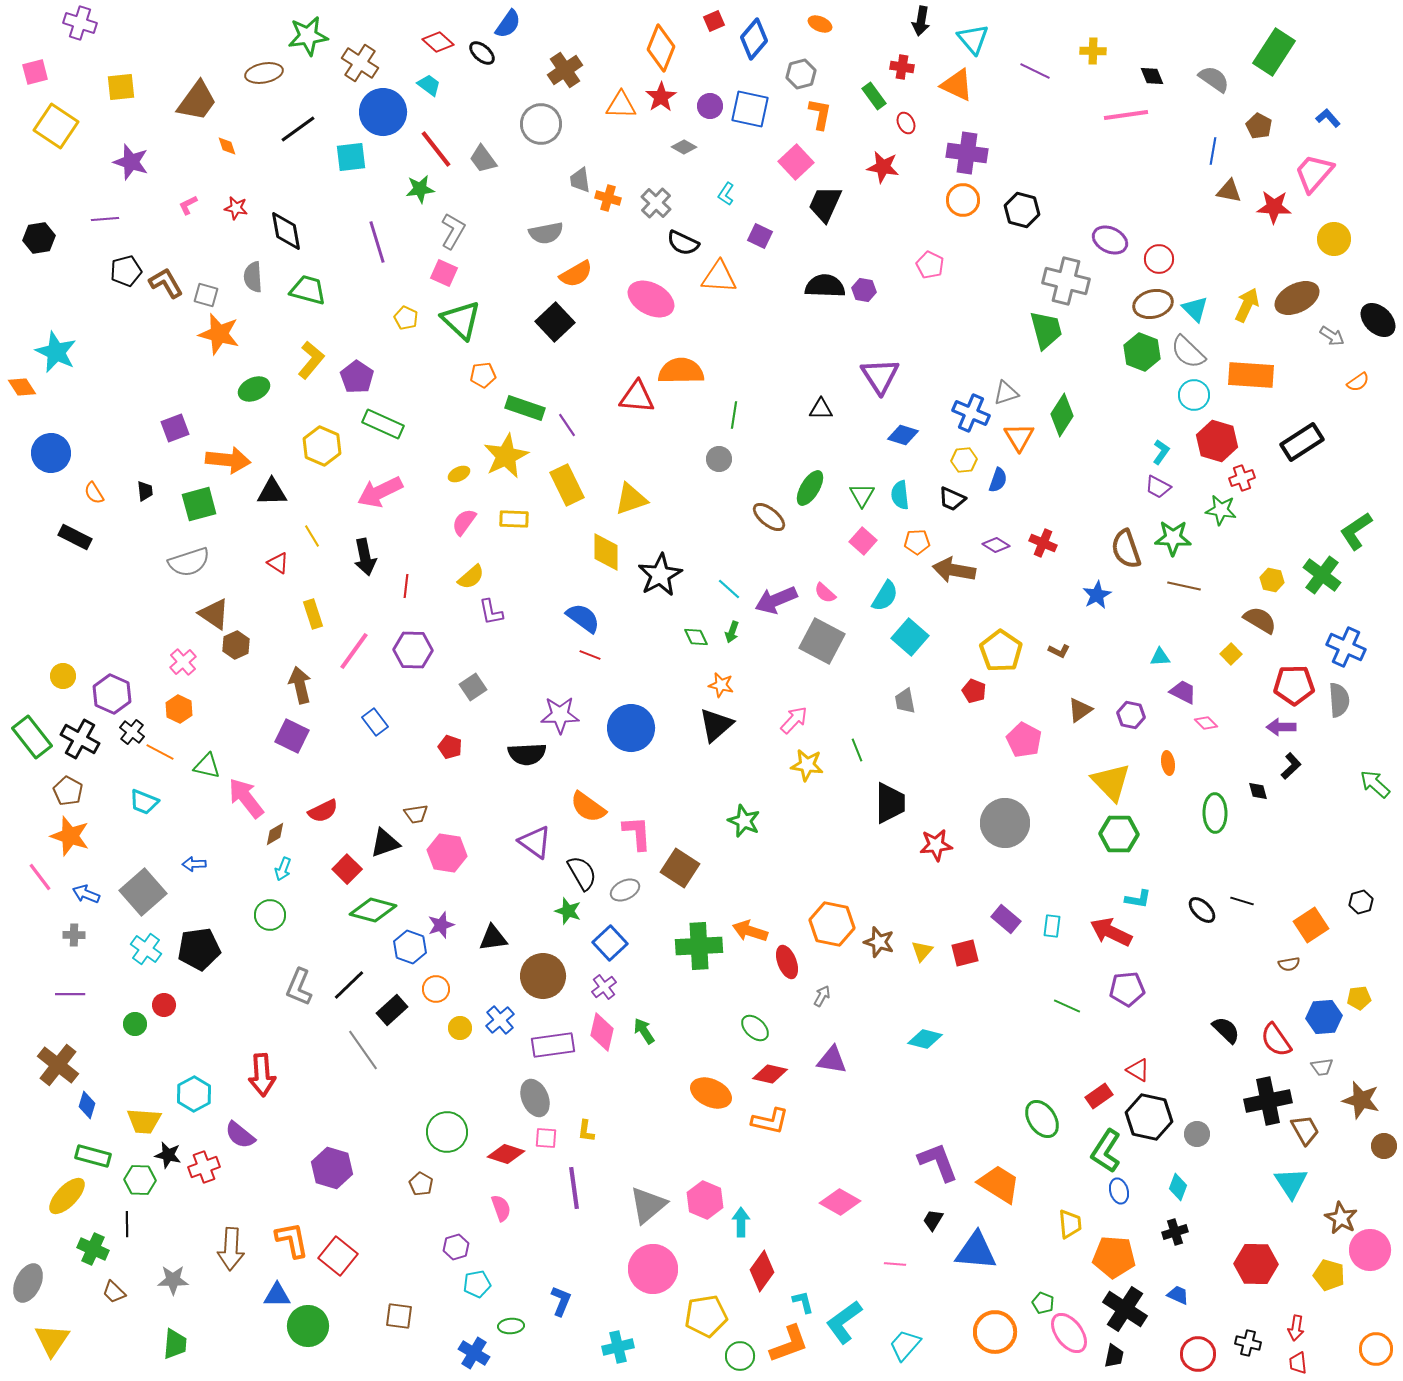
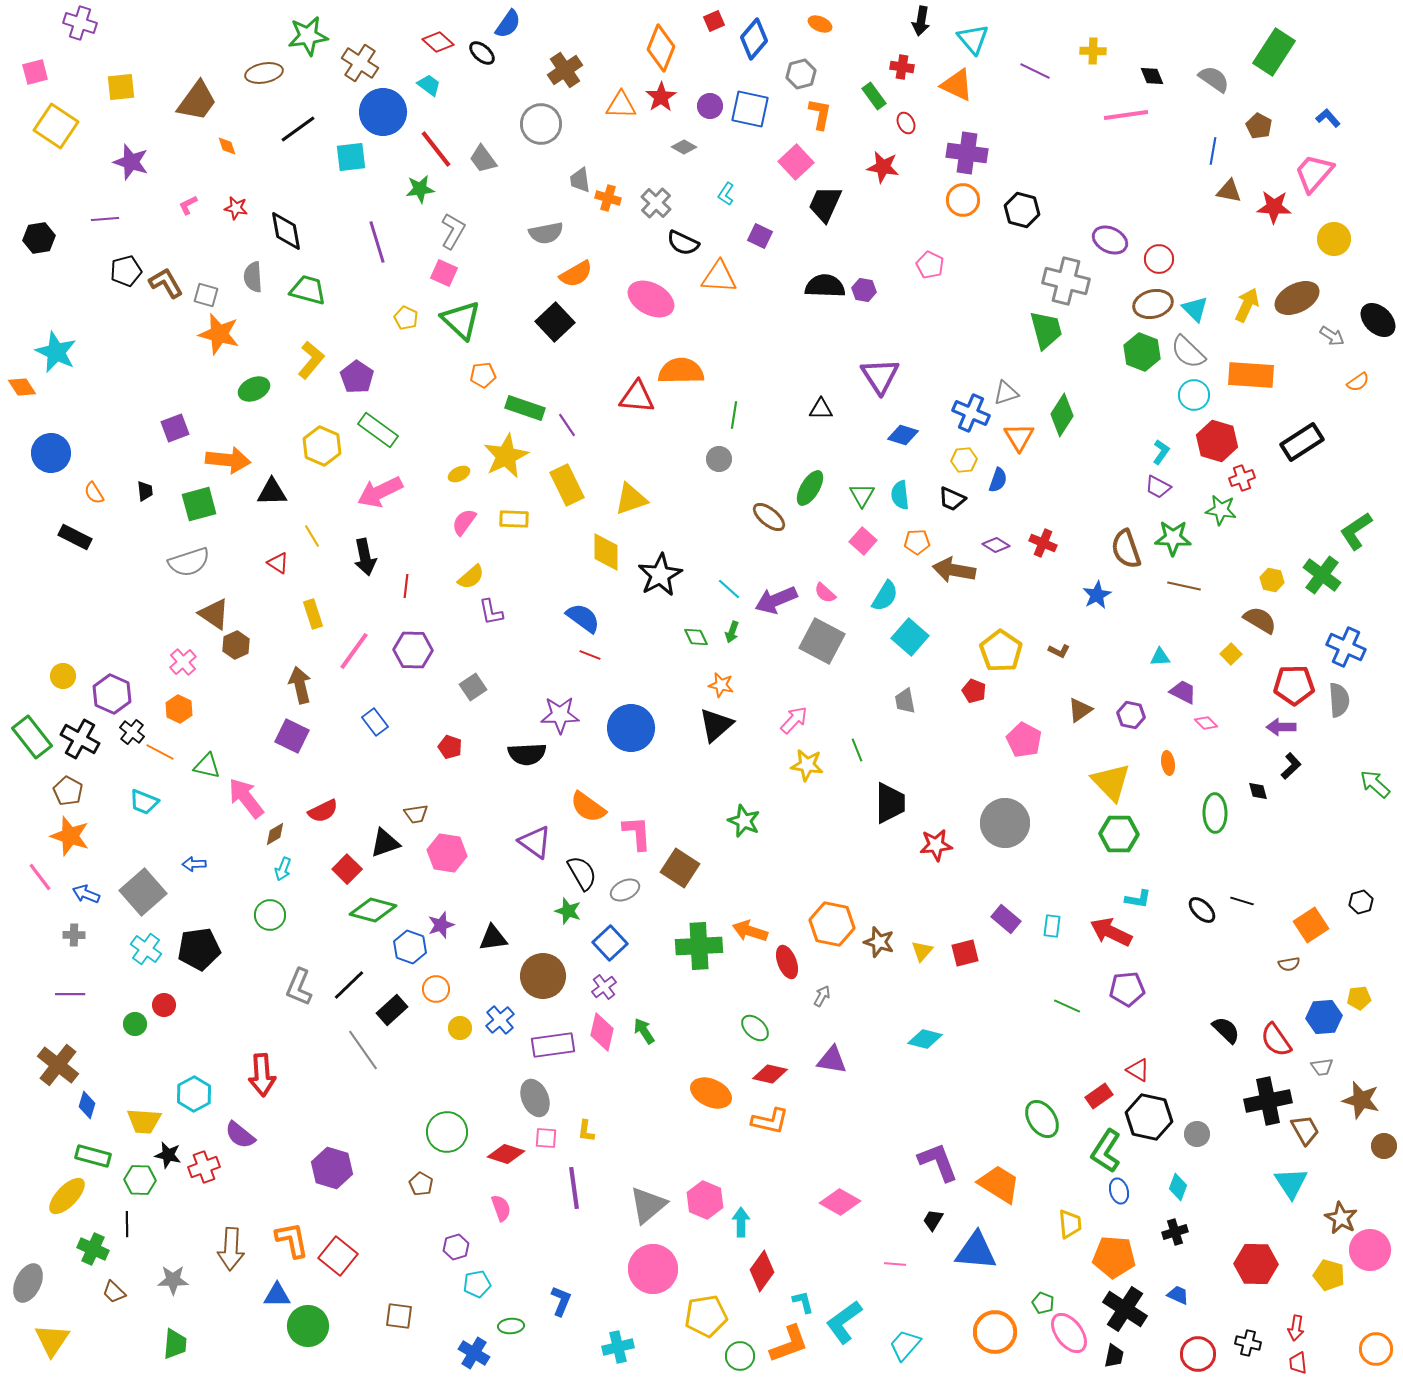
green rectangle at (383, 424): moved 5 px left, 6 px down; rotated 12 degrees clockwise
